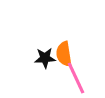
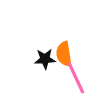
black star: moved 1 px down
